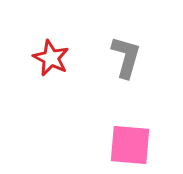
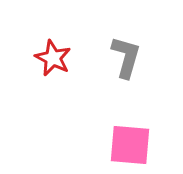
red star: moved 2 px right
